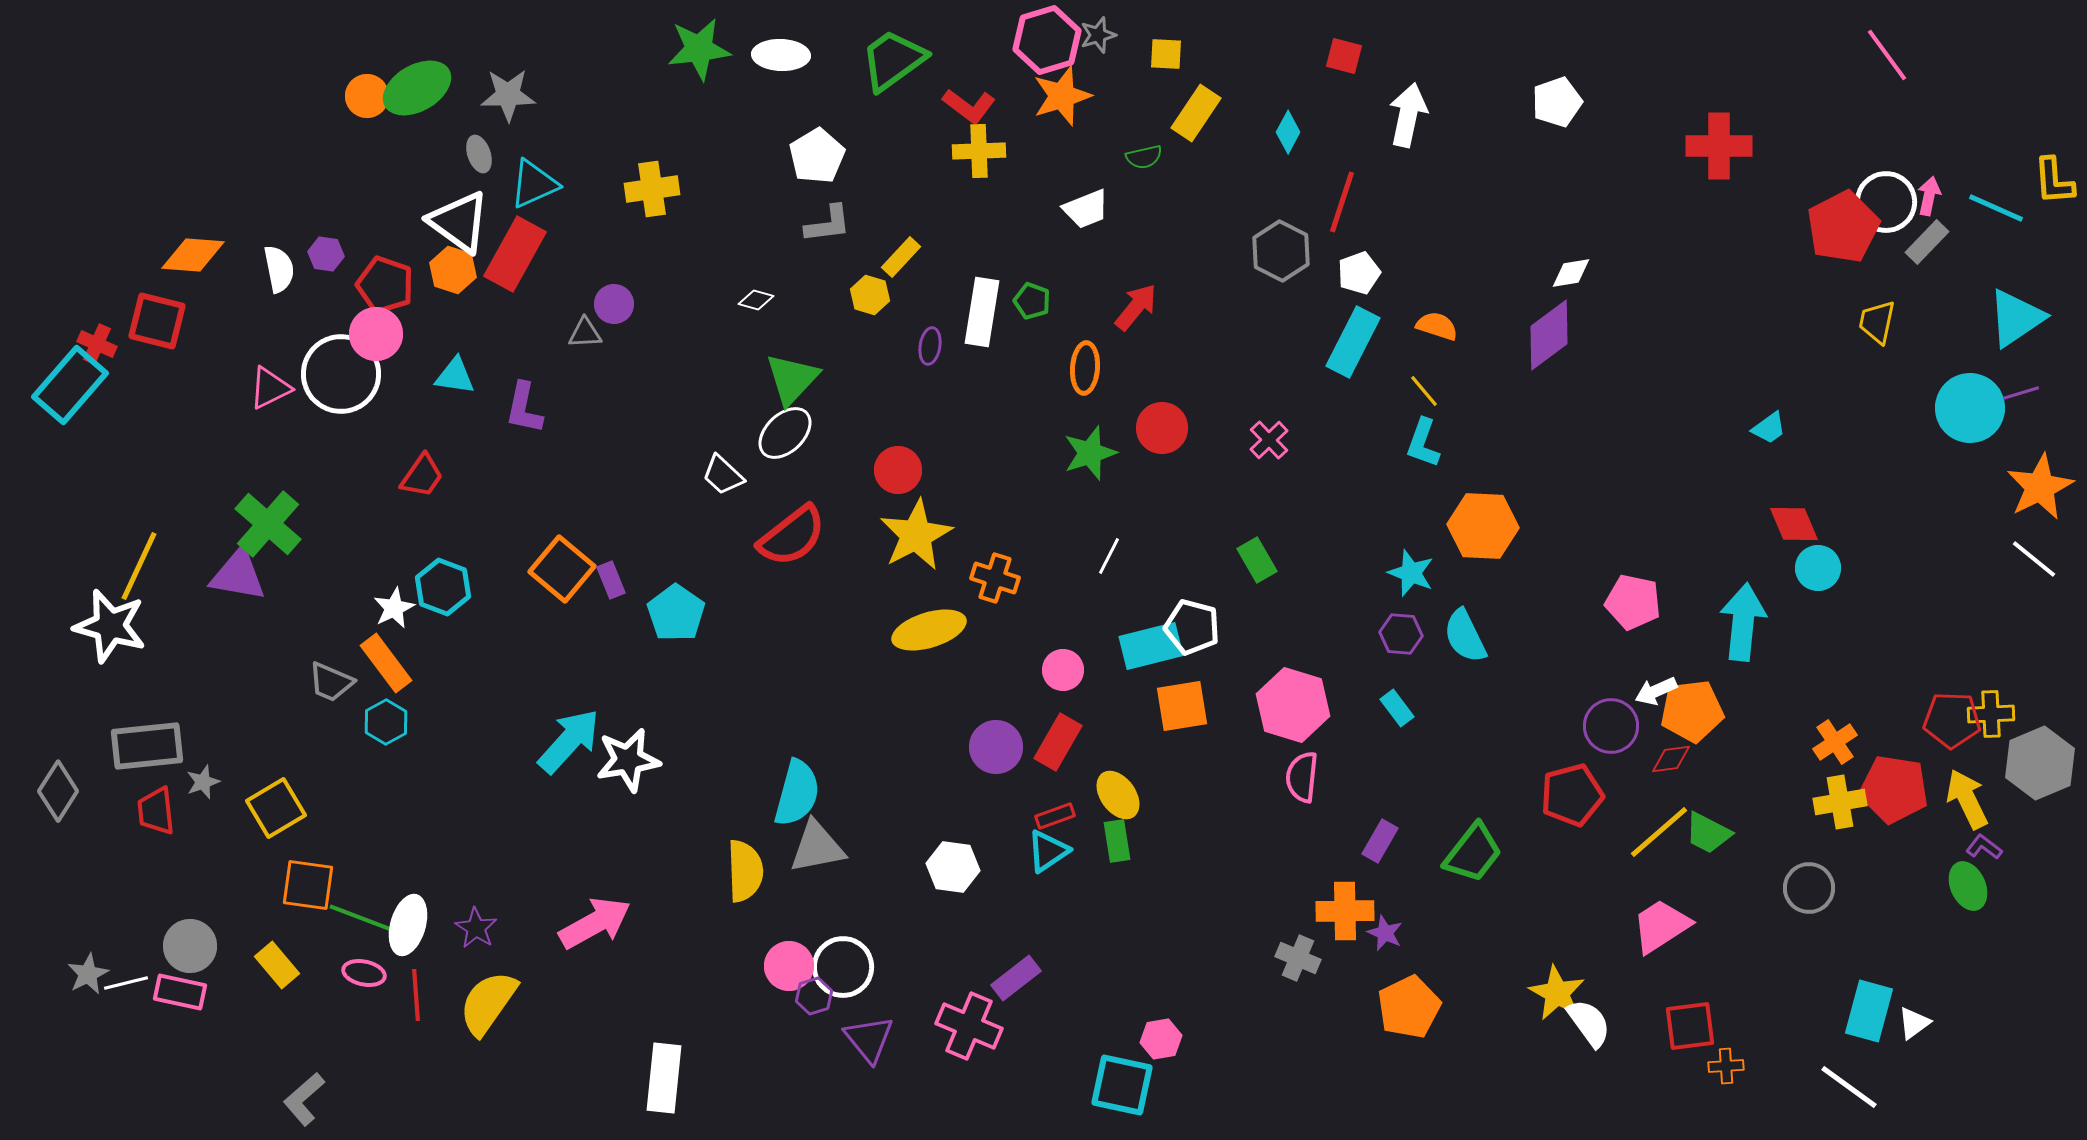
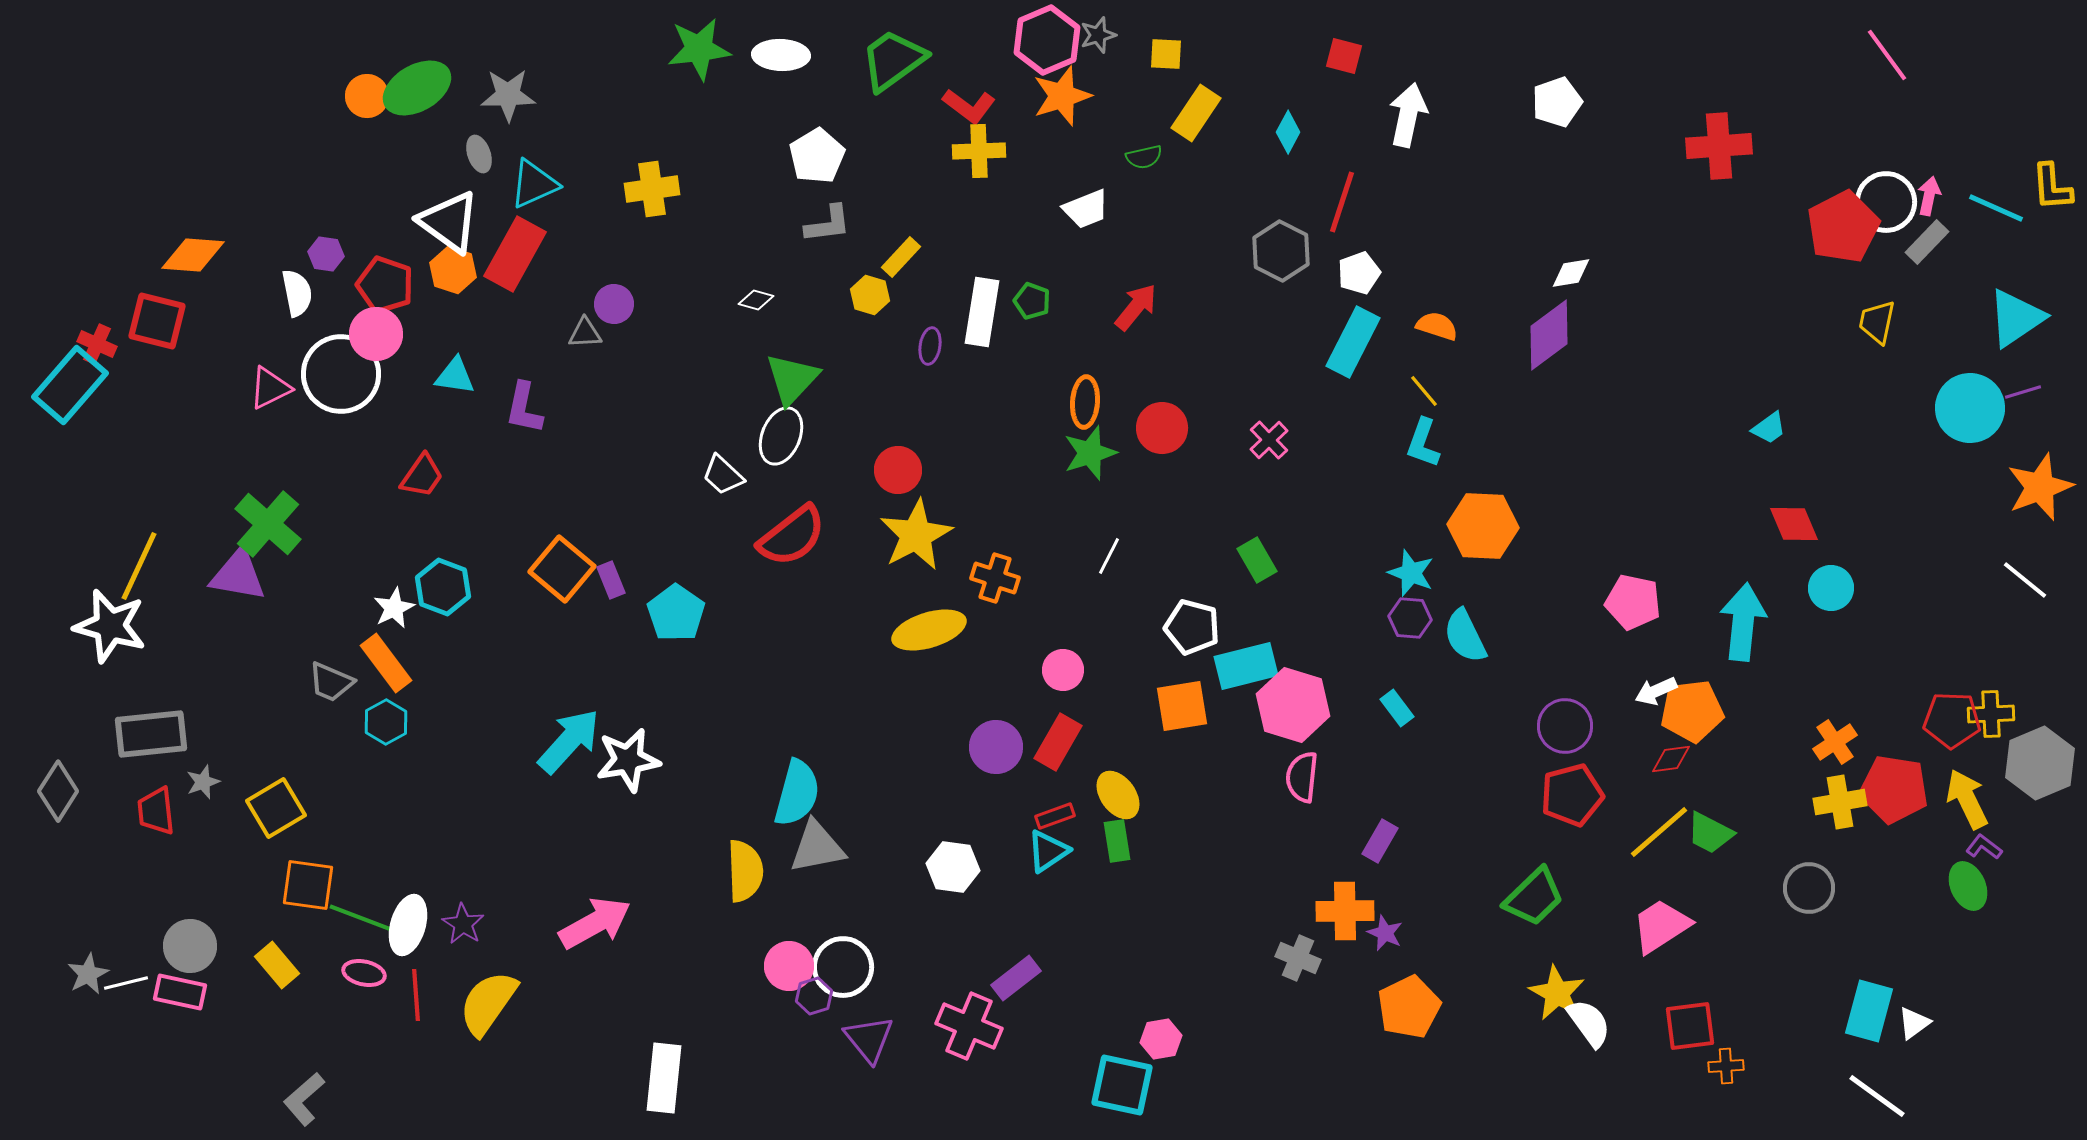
pink hexagon at (1047, 40): rotated 6 degrees counterclockwise
red cross at (1719, 146): rotated 4 degrees counterclockwise
yellow L-shape at (2054, 181): moved 2 px left, 6 px down
white triangle at (459, 222): moved 10 px left
white semicircle at (279, 269): moved 18 px right, 24 px down
orange ellipse at (1085, 368): moved 34 px down
purple line at (2021, 393): moved 2 px right, 1 px up
white ellipse at (785, 433): moved 4 px left, 3 px down; rotated 24 degrees counterclockwise
orange star at (2040, 487): rotated 6 degrees clockwise
white line at (2034, 559): moved 9 px left, 21 px down
cyan circle at (1818, 568): moved 13 px right, 20 px down
purple hexagon at (1401, 634): moved 9 px right, 16 px up
cyan rectangle at (1151, 646): moved 95 px right, 20 px down
purple circle at (1611, 726): moved 46 px left
gray rectangle at (147, 746): moved 4 px right, 12 px up
green trapezoid at (1708, 833): moved 2 px right
green trapezoid at (1473, 853): moved 61 px right, 44 px down; rotated 8 degrees clockwise
purple star at (476, 928): moved 13 px left, 4 px up
white line at (1849, 1087): moved 28 px right, 9 px down
